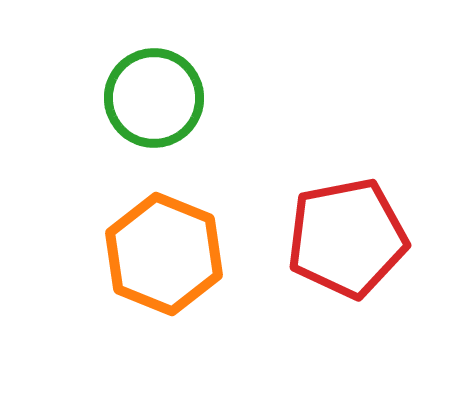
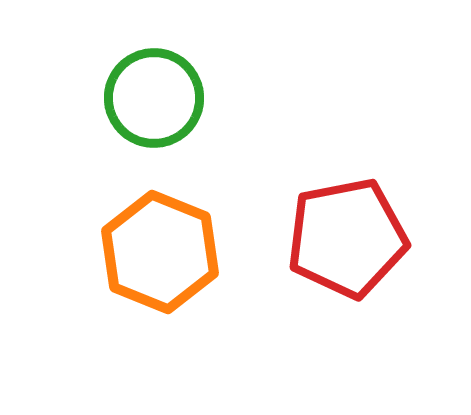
orange hexagon: moved 4 px left, 2 px up
